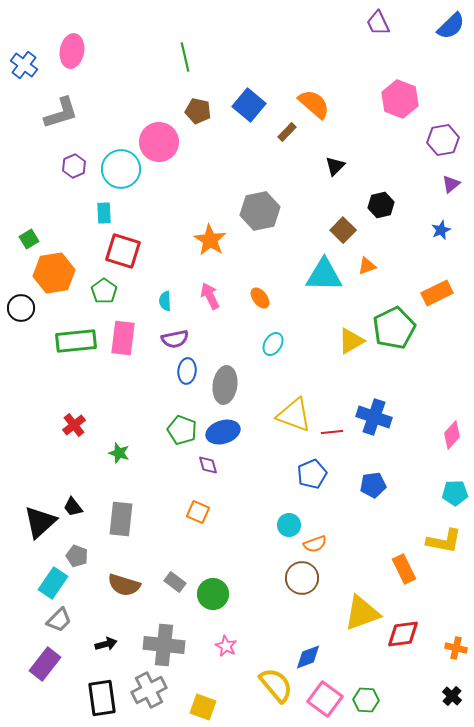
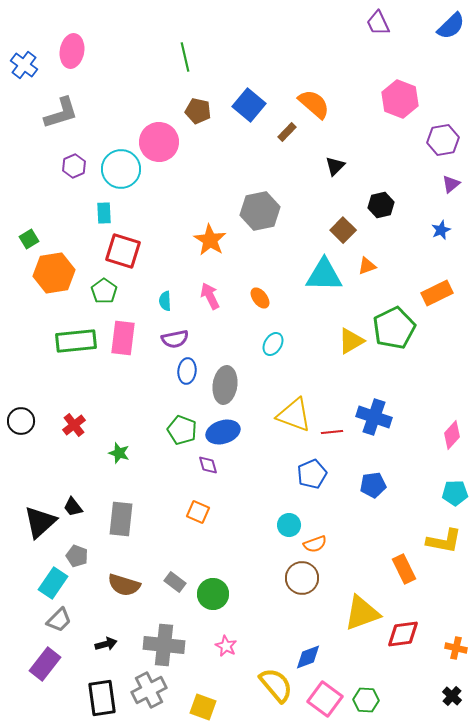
black circle at (21, 308): moved 113 px down
